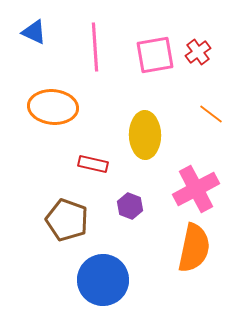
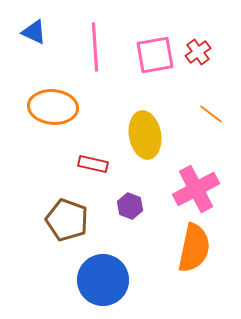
yellow ellipse: rotated 9 degrees counterclockwise
